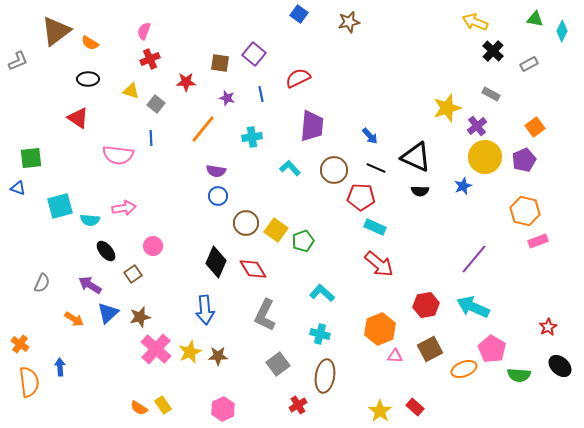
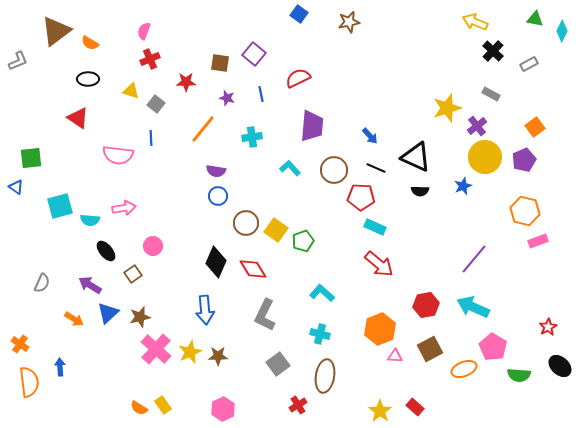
blue triangle at (18, 188): moved 2 px left, 1 px up; rotated 14 degrees clockwise
pink pentagon at (492, 349): moved 1 px right, 2 px up
